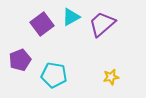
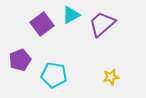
cyan triangle: moved 2 px up
